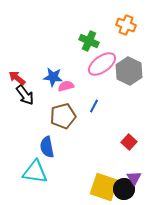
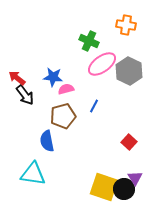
orange cross: rotated 12 degrees counterclockwise
pink semicircle: moved 3 px down
blue semicircle: moved 6 px up
cyan triangle: moved 2 px left, 2 px down
purple triangle: moved 1 px right
